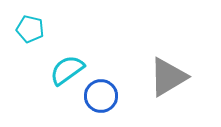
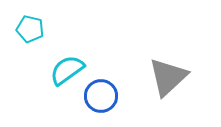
gray triangle: rotated 12 degrees counterclockwise
